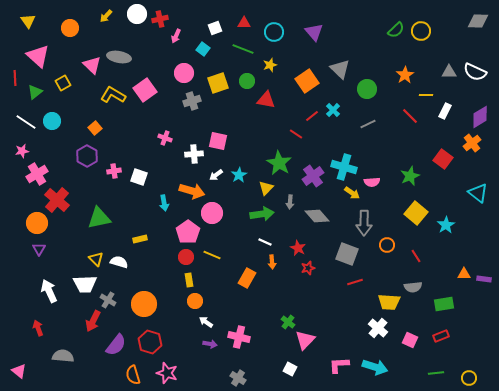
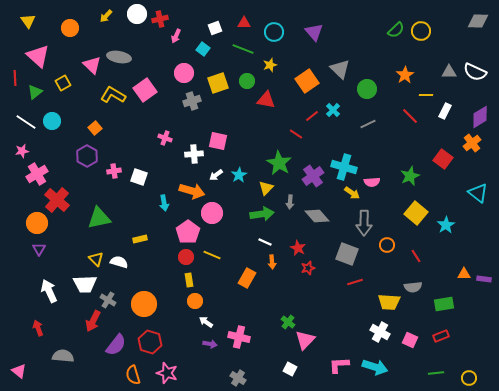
white cross at (378, 328): moved 2 px right, 4 px down; rotated 12 degrees counterclockwise
